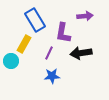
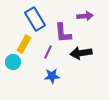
blue rectangle: moved 1 px up
purple L-shape: rotated 15 degrees counterclockwise
purple line: moved 1 px left, 1 px up
cyan circle: moved 2 px right, 1 px down
